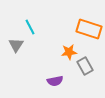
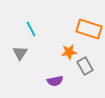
cyan line: moved 1 px right, 2 px down
gray triangle: moved 4 px right, 8 px down
